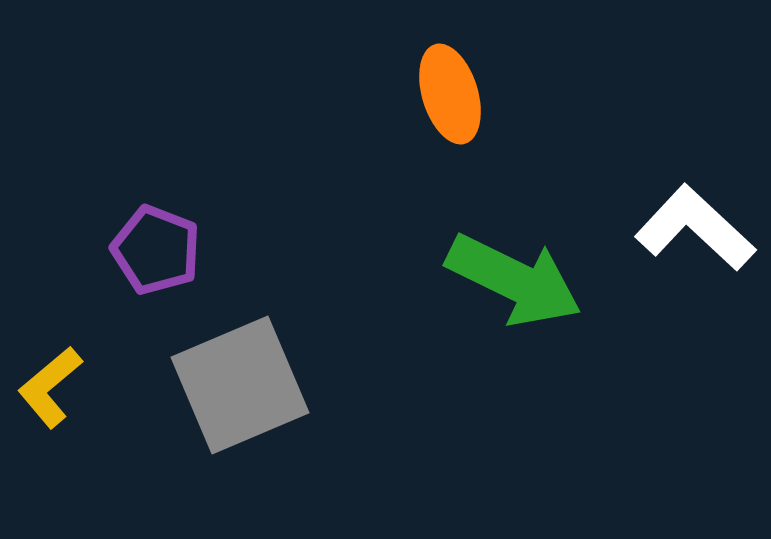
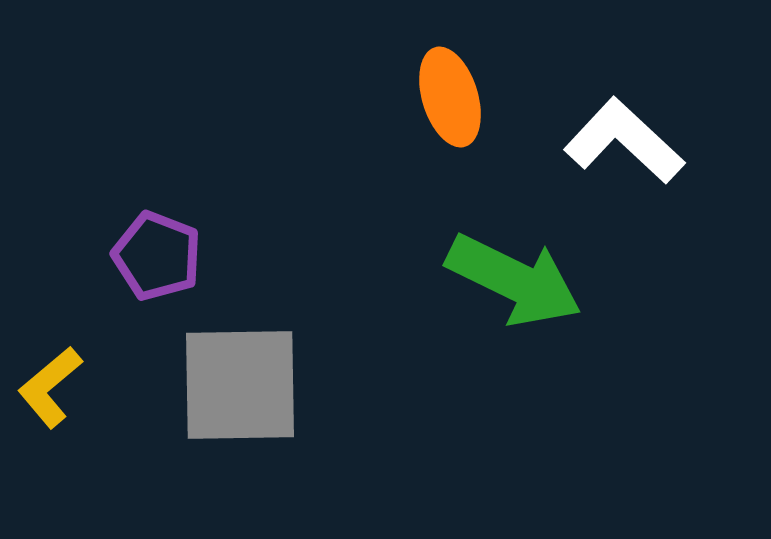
orange ellipse: moved 3 px down
white L-shape: moved 71 px left, 87 px up
purple pentagon: moved 1 px right, 6 px down
gray square: rotated 22 degrees clockwise
